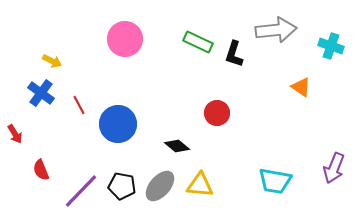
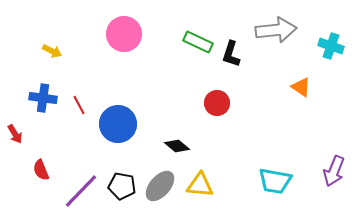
pink circle: moved 1 px left, 5 px up
black L-shape: moved 3 px left
yellow arrow: moved 10 px up
blue cross: moved 2 px right, 5 px down; rotated 28 degrees counterclockwise
red circle: moved 10 px up
purple arrow: moved 3 px down
